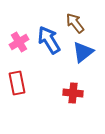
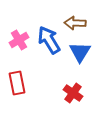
brown arrow: rotated 50 degrees counterclockwise
pink cross: moved 2 px up
blue triangle: moved 3 px left; rotated 20 degrees counterclockwise
red cross: rotated 30 degrees clockwise
